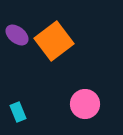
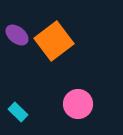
pink circle: moved 7 px left
cyan rectangle: rotated 24 degrees counterclockwise
